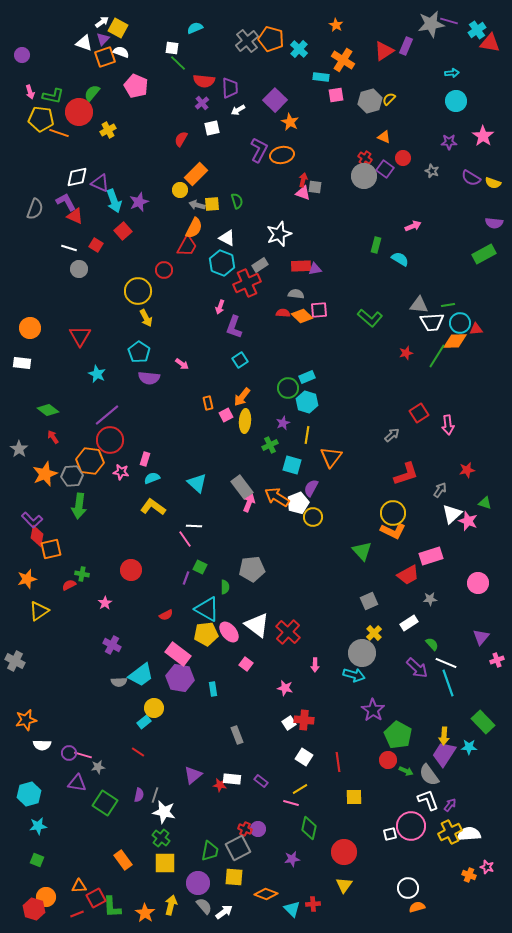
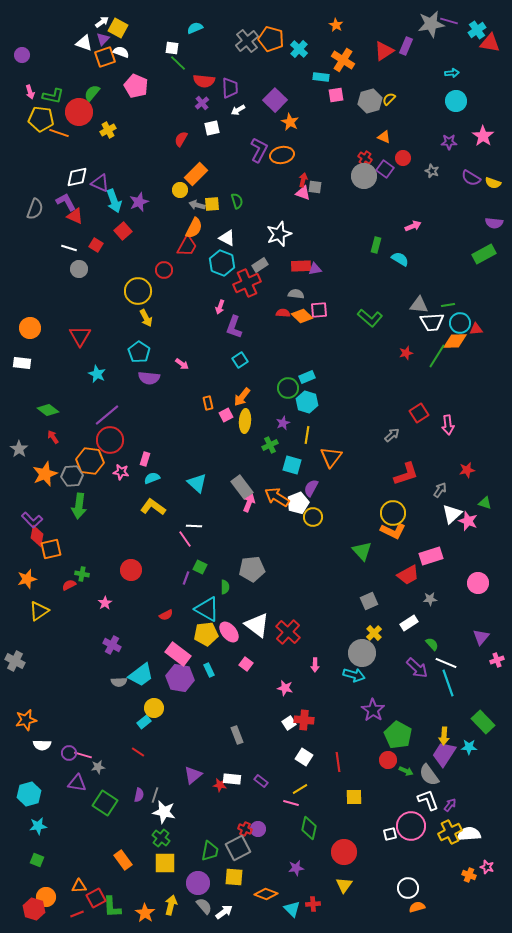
cyan rectangle at (213, 689): moved 4 px left, 19 px up; rotated 16 degrees counterclockwise
purple star at (292, 859): moved 4 px right, 9 px down
